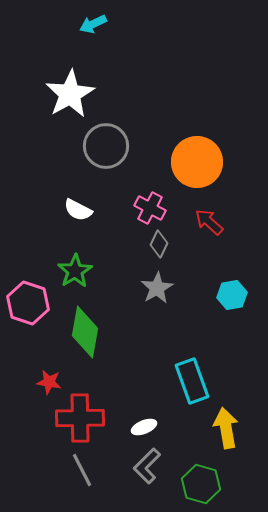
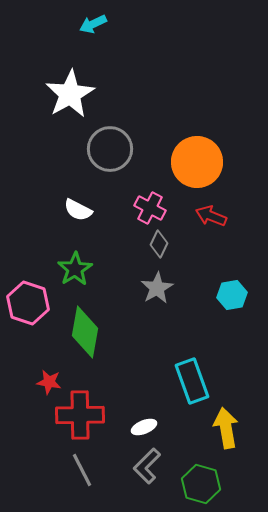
gray circle: moved 4 px right, 3 px down
red arrow: moved 2 px right, 6 px up; rotated 20 degrees counterclockwise
green star: moved 2 px up
red cross: moved 3 px up
